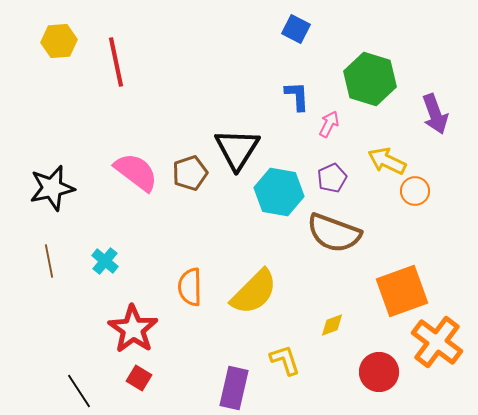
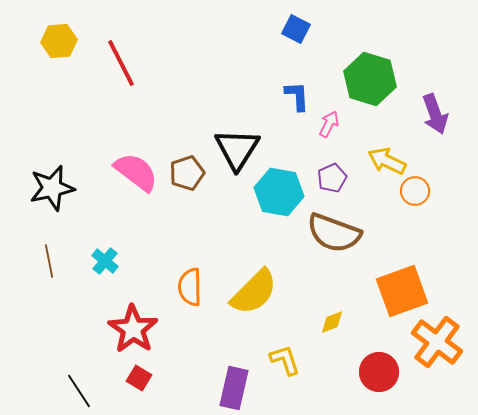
red line: moved 5 px right, 1 px down; rotated 15 degrees counterclockwise
brown pentagon: moved 3 px left
yellow diamond: moved 3 px up
